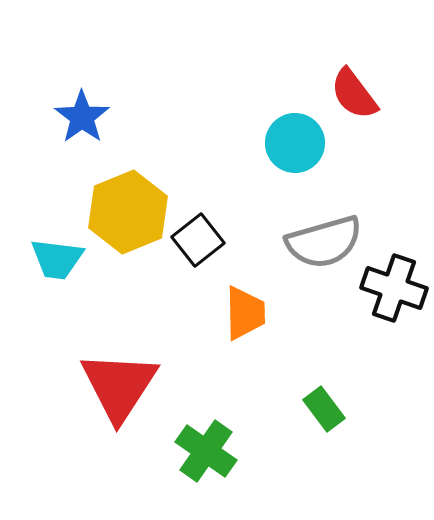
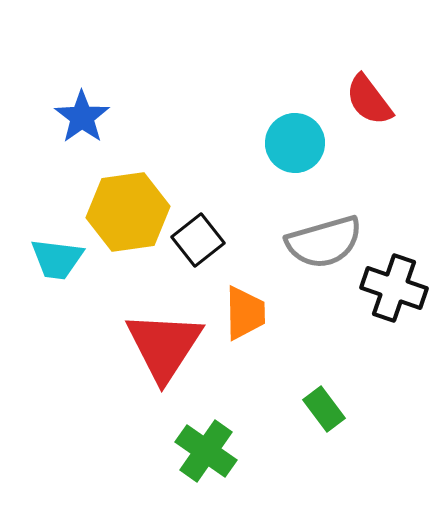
red semicircle: moved 15 px right, 6 px down
yellow hexagon: rotated 14 degrees clockwise
red triangle: moved 45 px right, 40 px up
